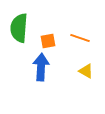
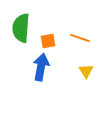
green semicircle: moved 2 px right
blue arrow: rotated 8 degrees clockwise
yellow triangle: rotated 28 degrees clockwise
